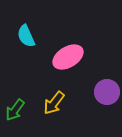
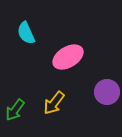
cyan semicircle: moved 3 px up
